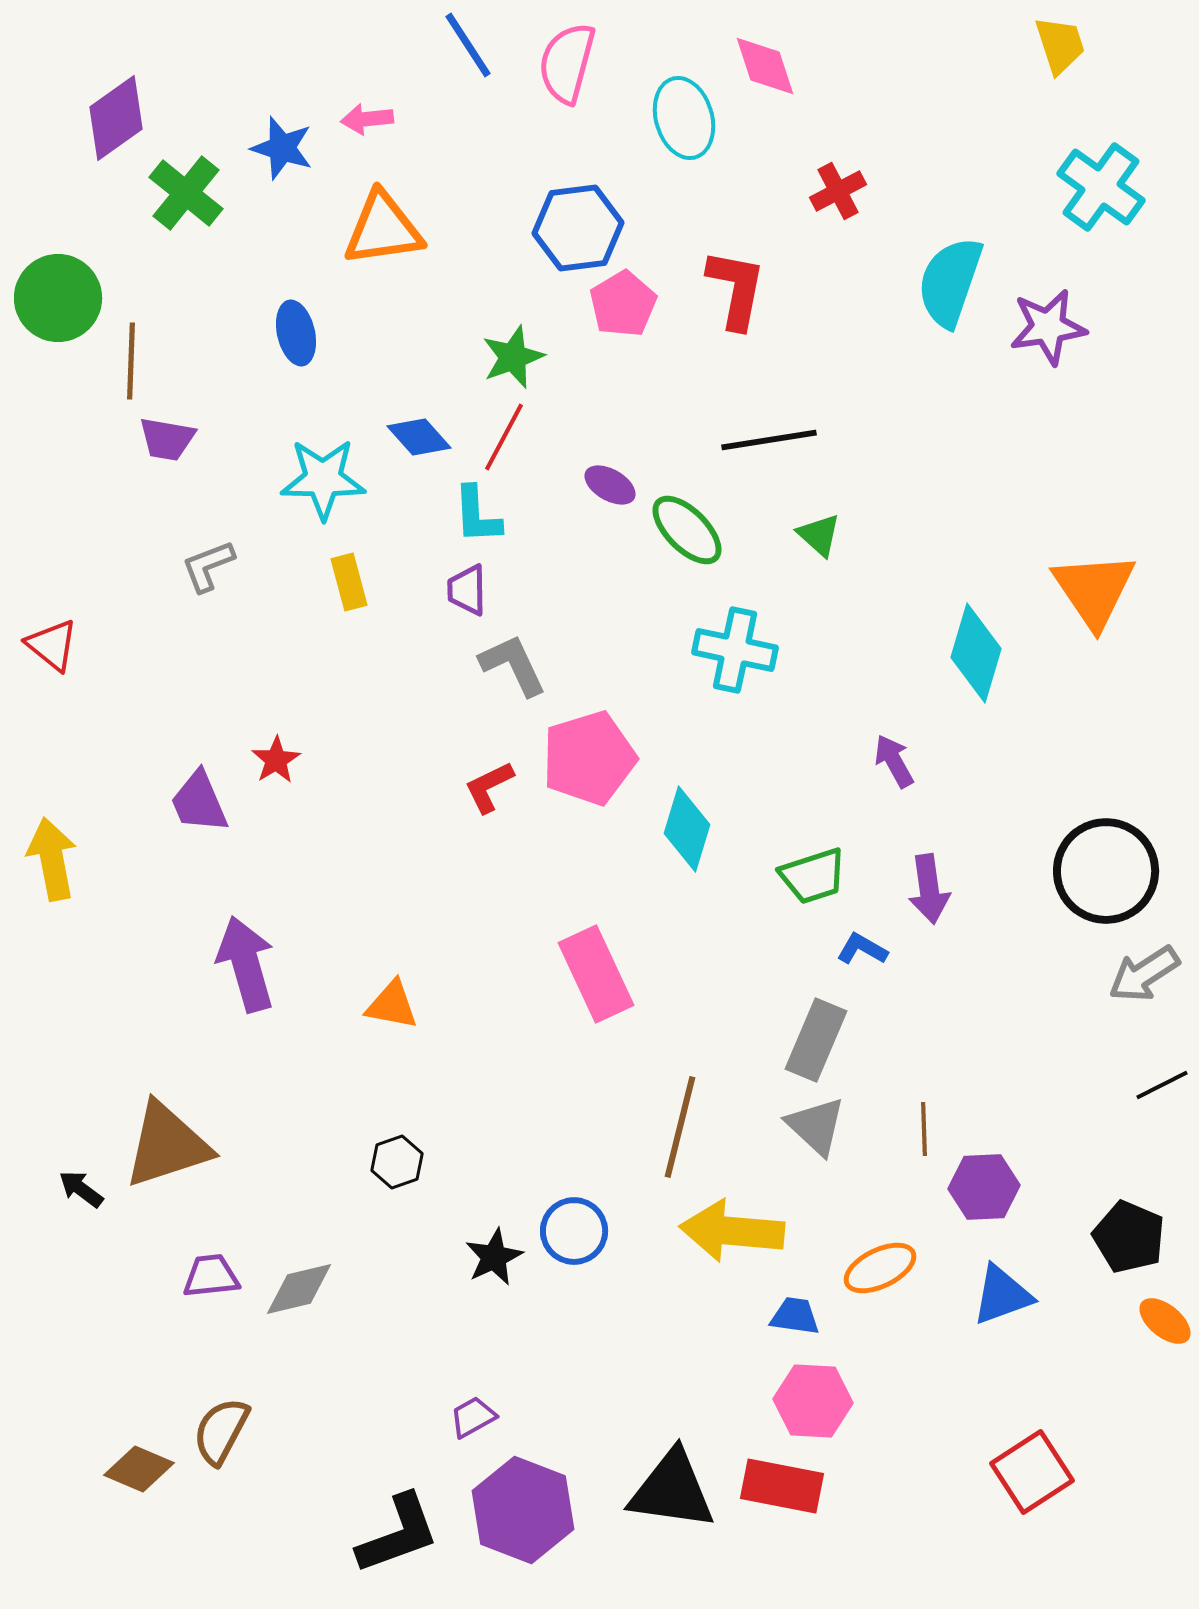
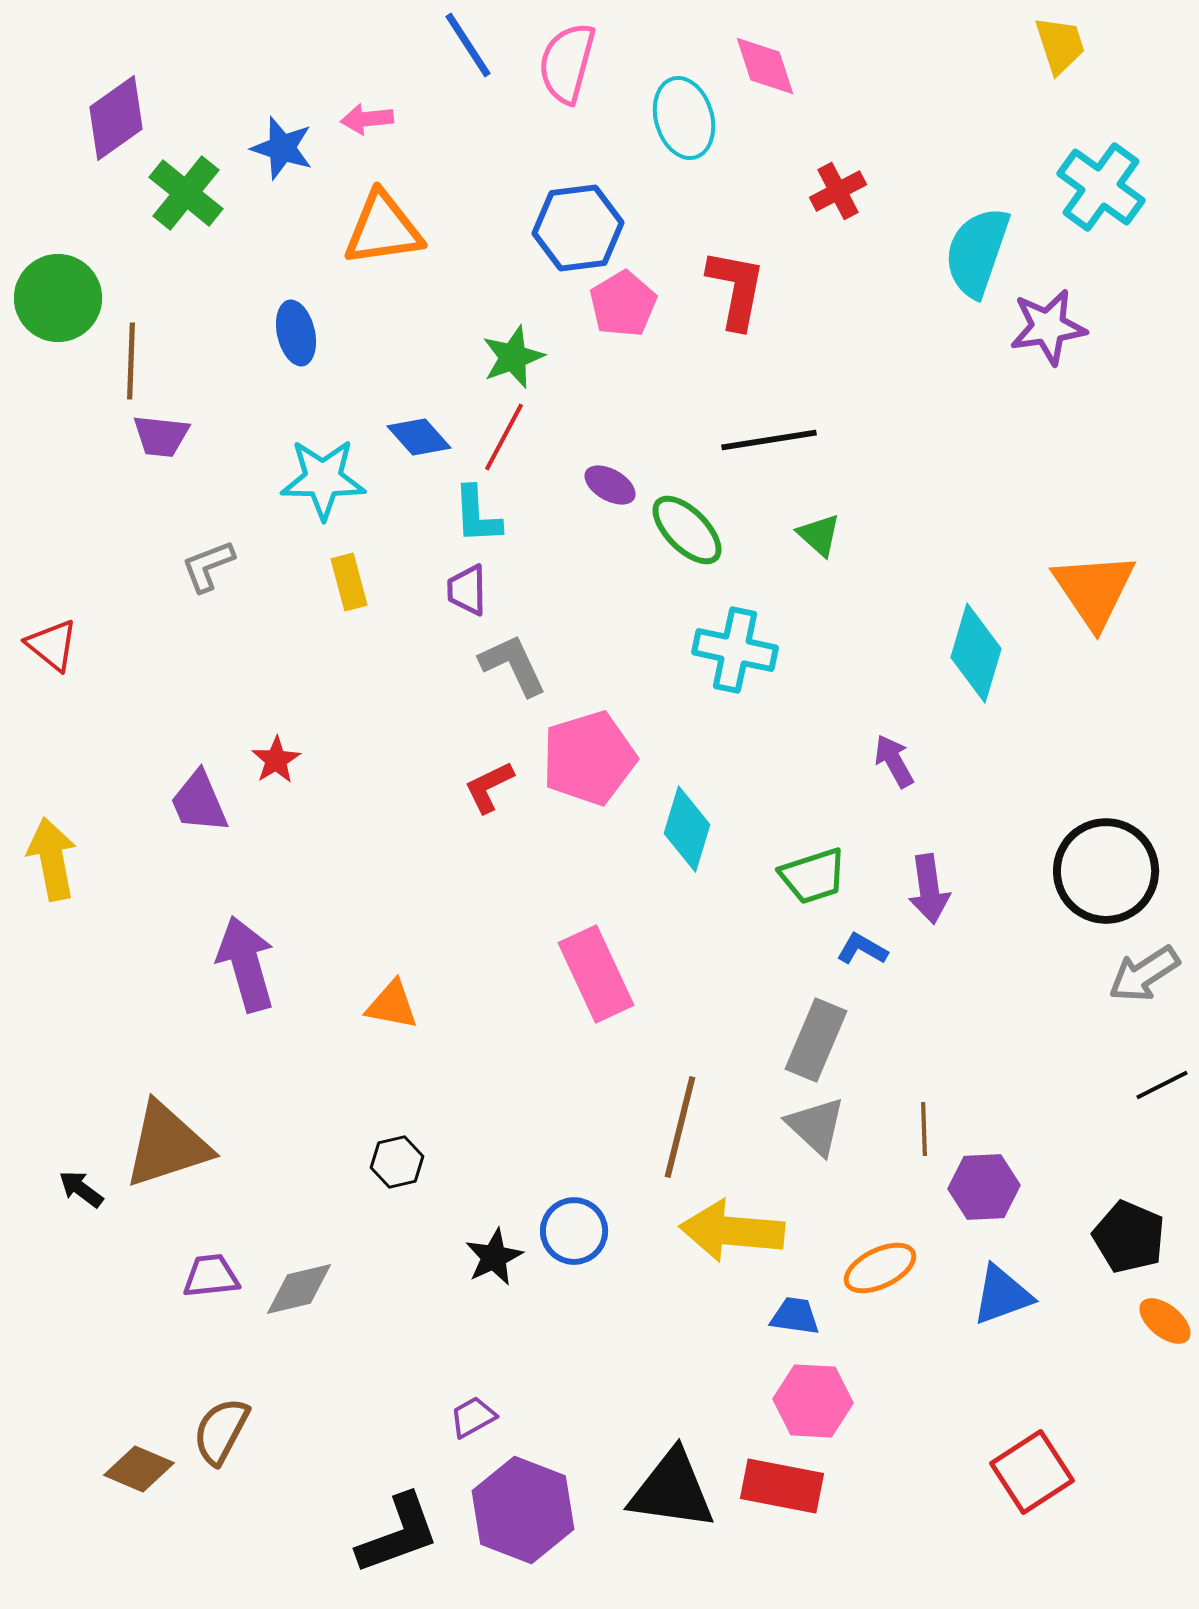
cyan semicircle at (950, 282): moved 27 px right, 30 px up
purple trapezoid at (167, 439): moved 6 px left, 3 px up; rotated 4 degrees counterclockwise
black hexagon at (397, 1162): rotated 6 degrees clockwise
